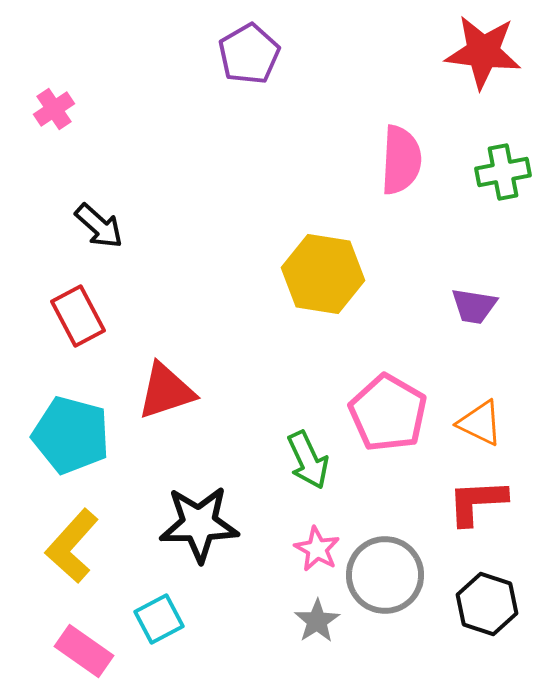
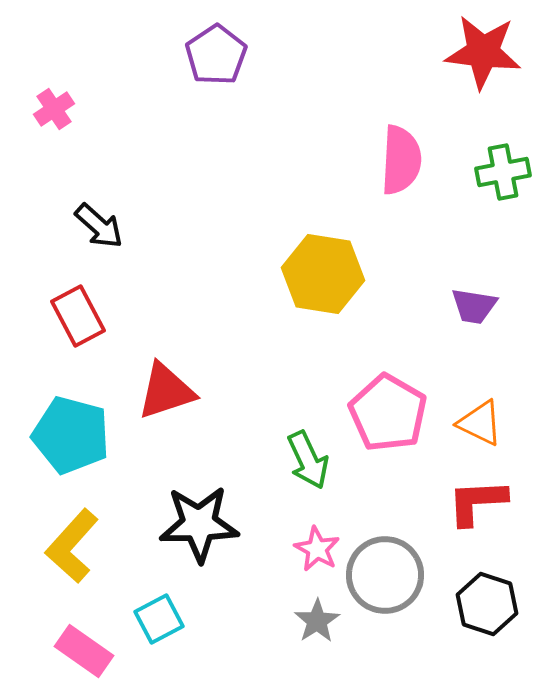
purple pentagon: moved 33 px left, 1 px down; rotated 4 degrees counterclockwise
